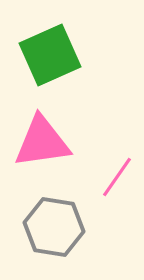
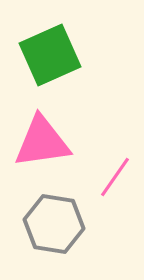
pink line: moved 2 px left
gray hexagon: moved 3 px up
